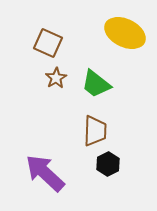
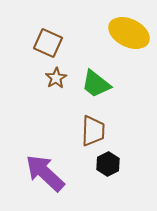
yellow ellipse: moved 4 px right
brown trapezoid: moved 2 px left
